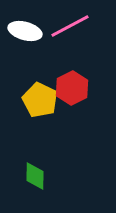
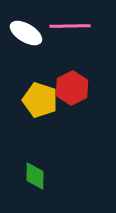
pink line: rotated 27 degrees clockwise
white ellipse: moved 1 px right, 2 px down; rotated 16 degrees clockwise
yellow pentagon: rotated 8 degrees counterclockwise
